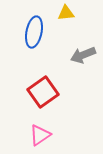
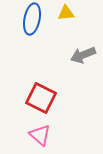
blue ellipse: moved 2 px left, 13 px up
red square: moved 2 px left, 6 px down; rotated 28 degrees counterclockwise
pink triangle: rotated 45 degrees counterclockwise
